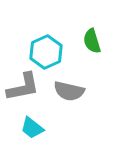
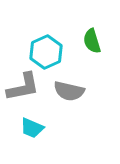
cyan trapezoid: rotated 15 degrees counterclockwise
